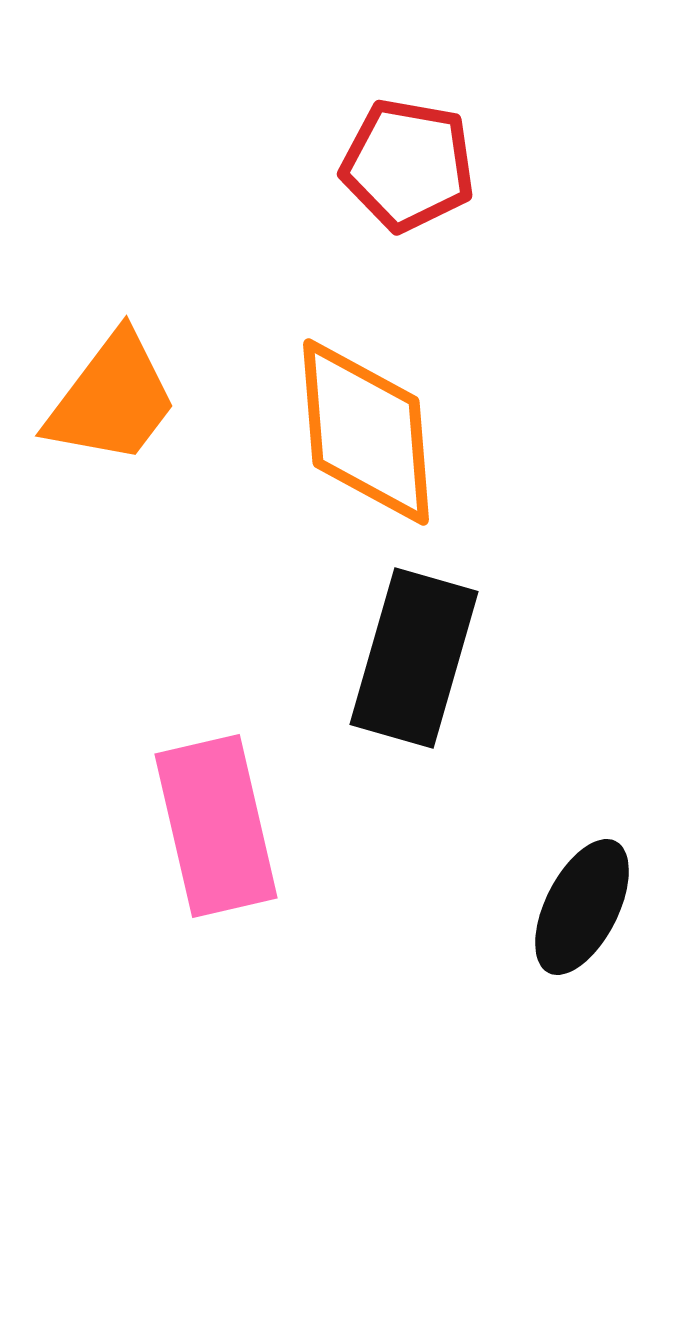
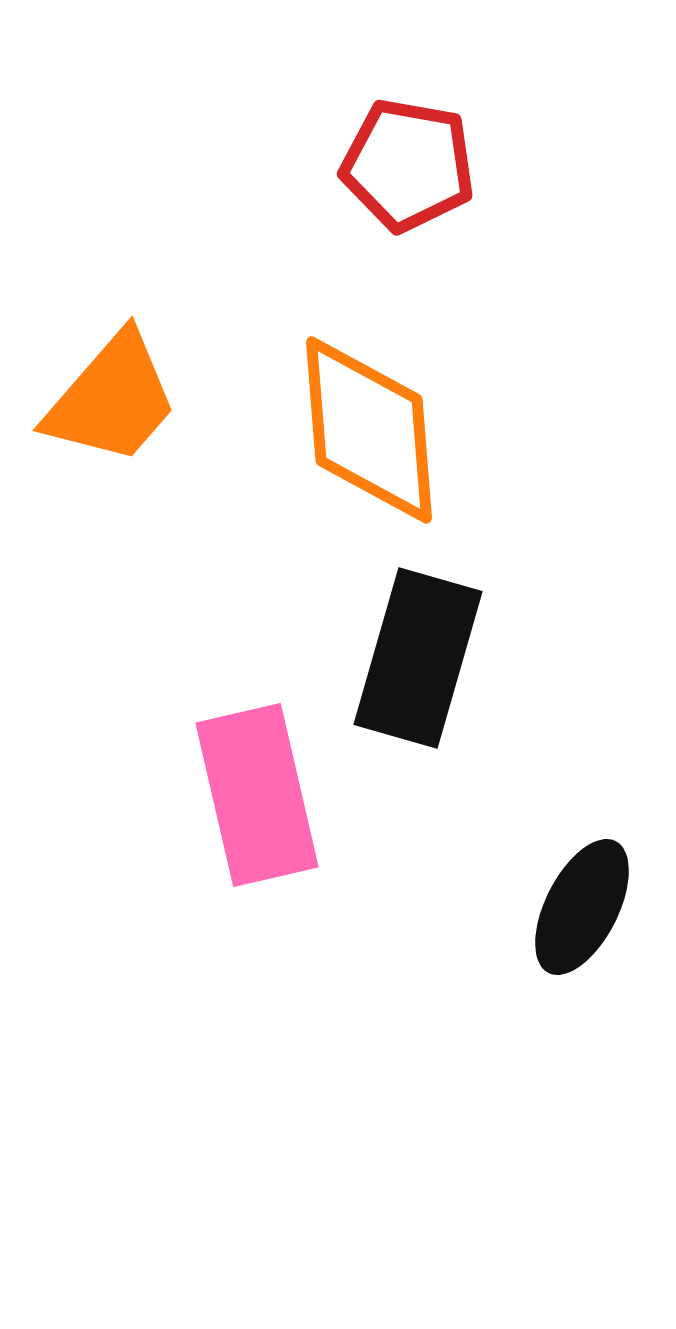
orange trapezoid: rotated 4 degrees clockwise
orange diamond: moved 3 px right, 2 px up
black rectangle: moved 4 px right
pink rectangle: moved 41 px right, 31 px up
